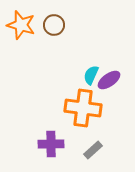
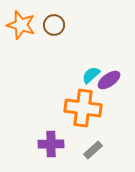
cyan semicircle: rotated 24 degrees clockwise
